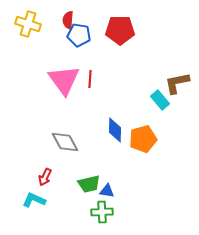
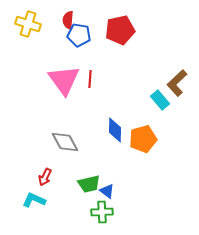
red pentagon: rotated 12 degrees counterclockwise
brown L-shape: rotated 32 degrees counterclockwise
blue triangle: rotated 28 degrees clockwise
